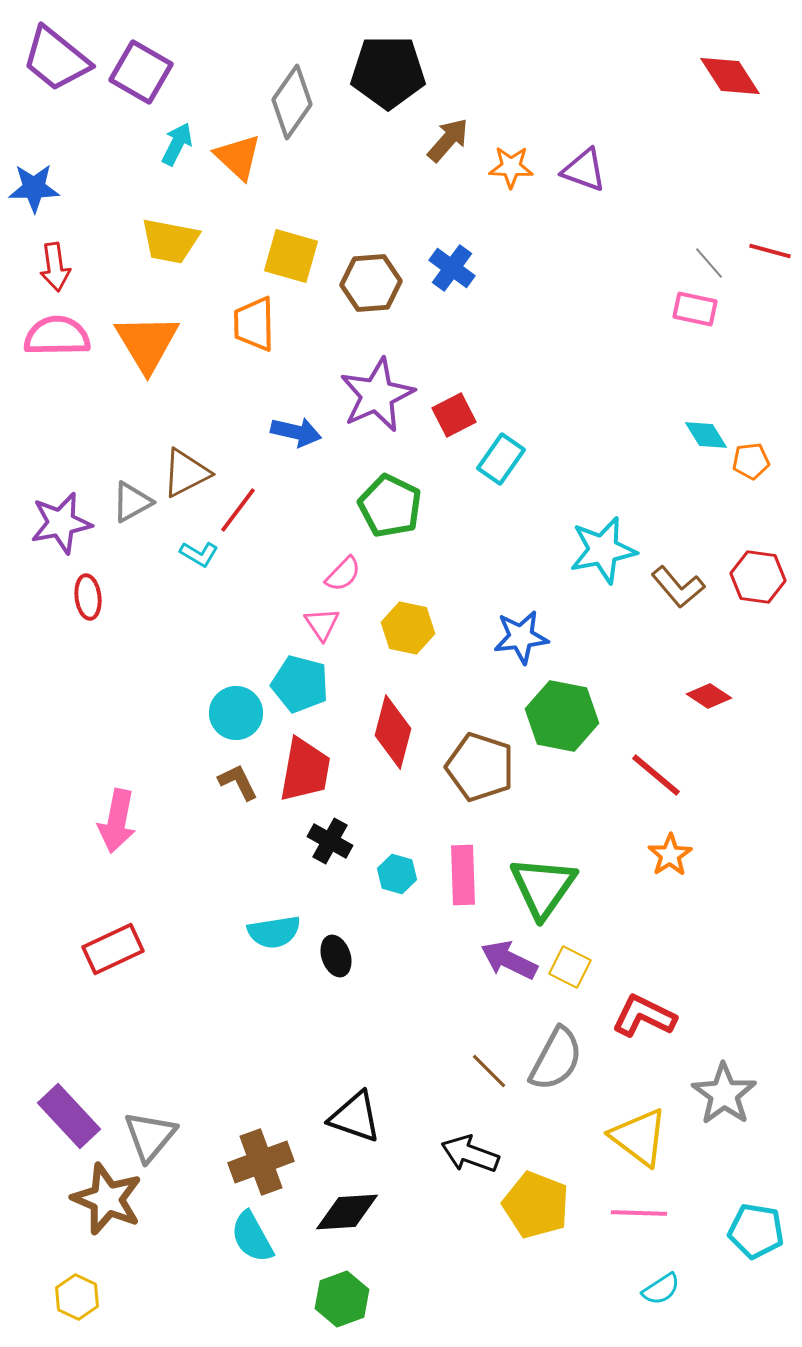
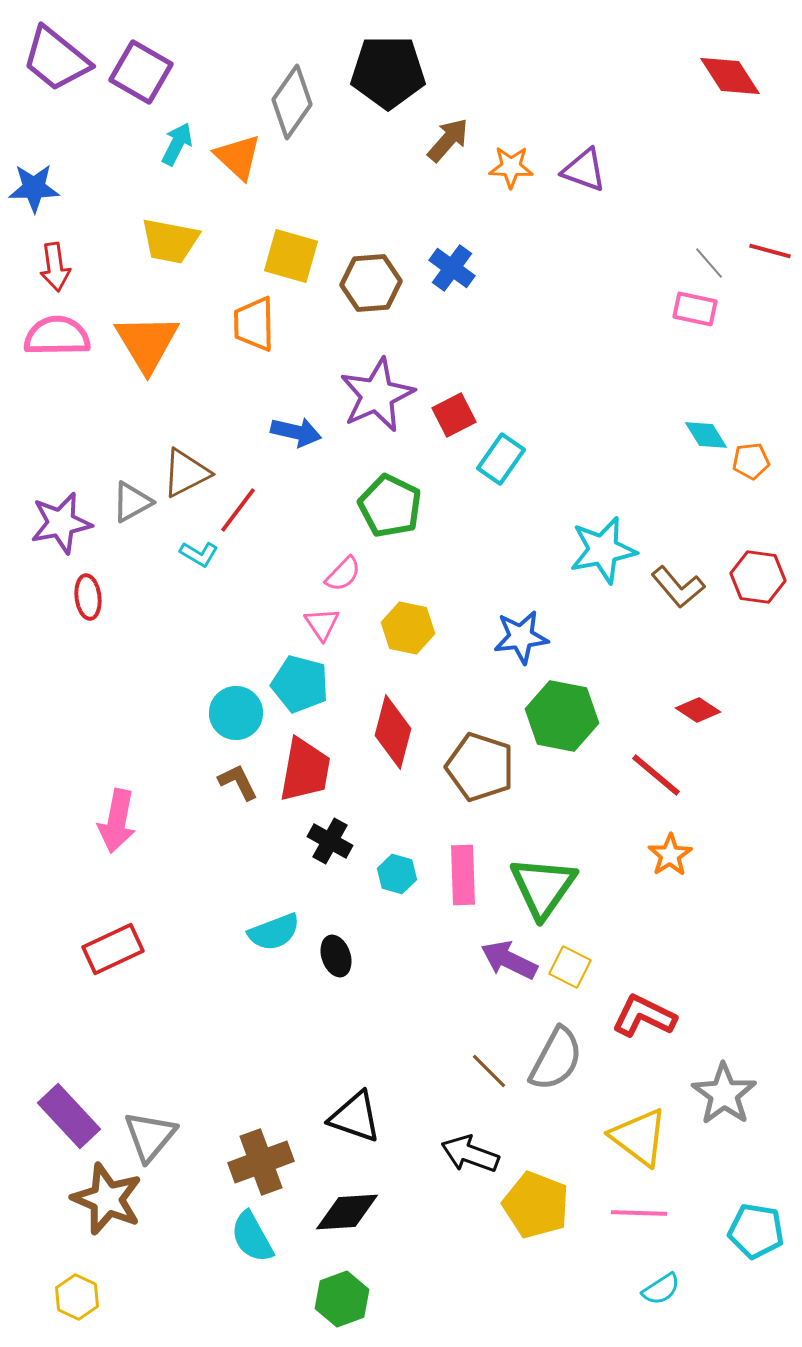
red diamond at (709, 696): moved 11 px left, 14 px down
cyan semicircle at (274, 932): rotated 12 degrees counterclockwise
